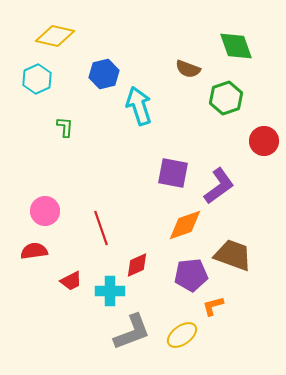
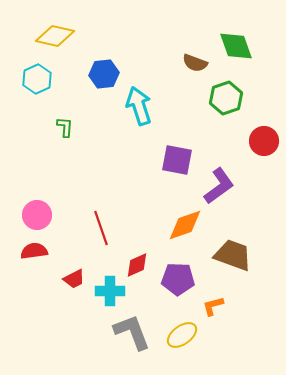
brown semicircle: moved 7 px right, 6 px up
blue hexagon: rotated 8 degrees clockwise
purple square: moved 4 px right, 13 px up
pink circle: moved 8 px left, 4 px down
purple pentagon: moved 13 px left, 4 px down; rotated 8 degrees clockwise
red trapezoid: moved 3 px right, 2 px up
gray L-shape: rotated 90 degrees counterclockwise
